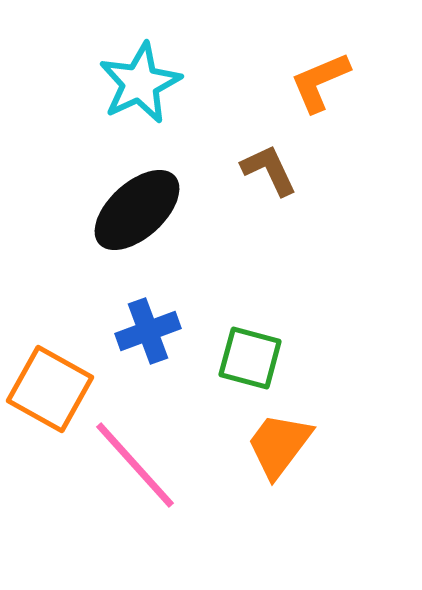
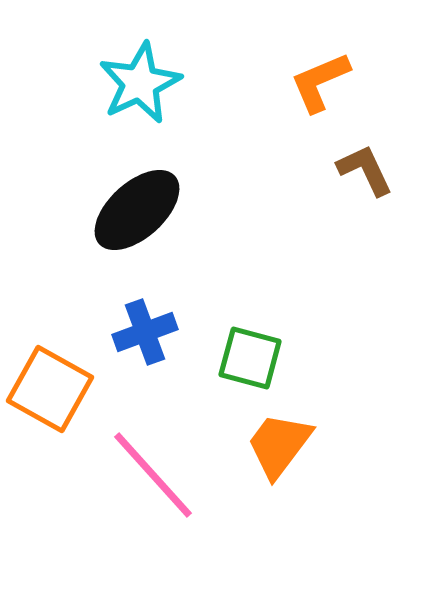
brown L-shape: moved 96 px right
blue cross: moved 3 px left, 1 px down
pink line: moved 18 px right, 10 px down
